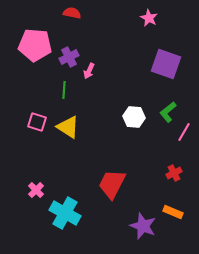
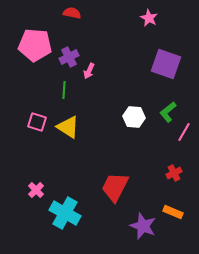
red trapezoid: moved 3 px right, 3 px down
